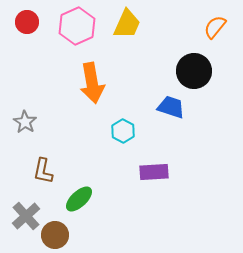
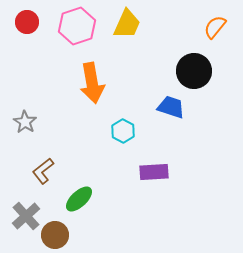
pink hexagon: rotated 6 degrees clockwise
brown L-shape: rotated 40 degrees clockwise
